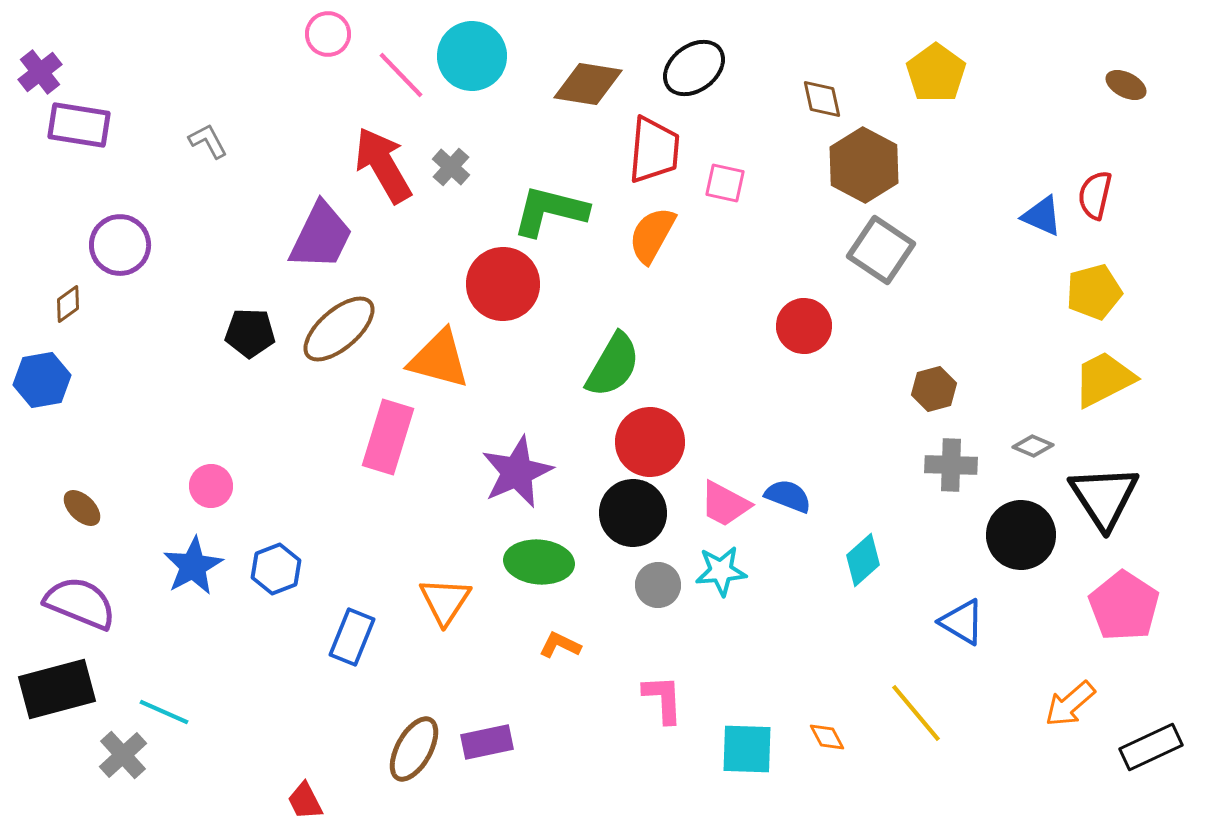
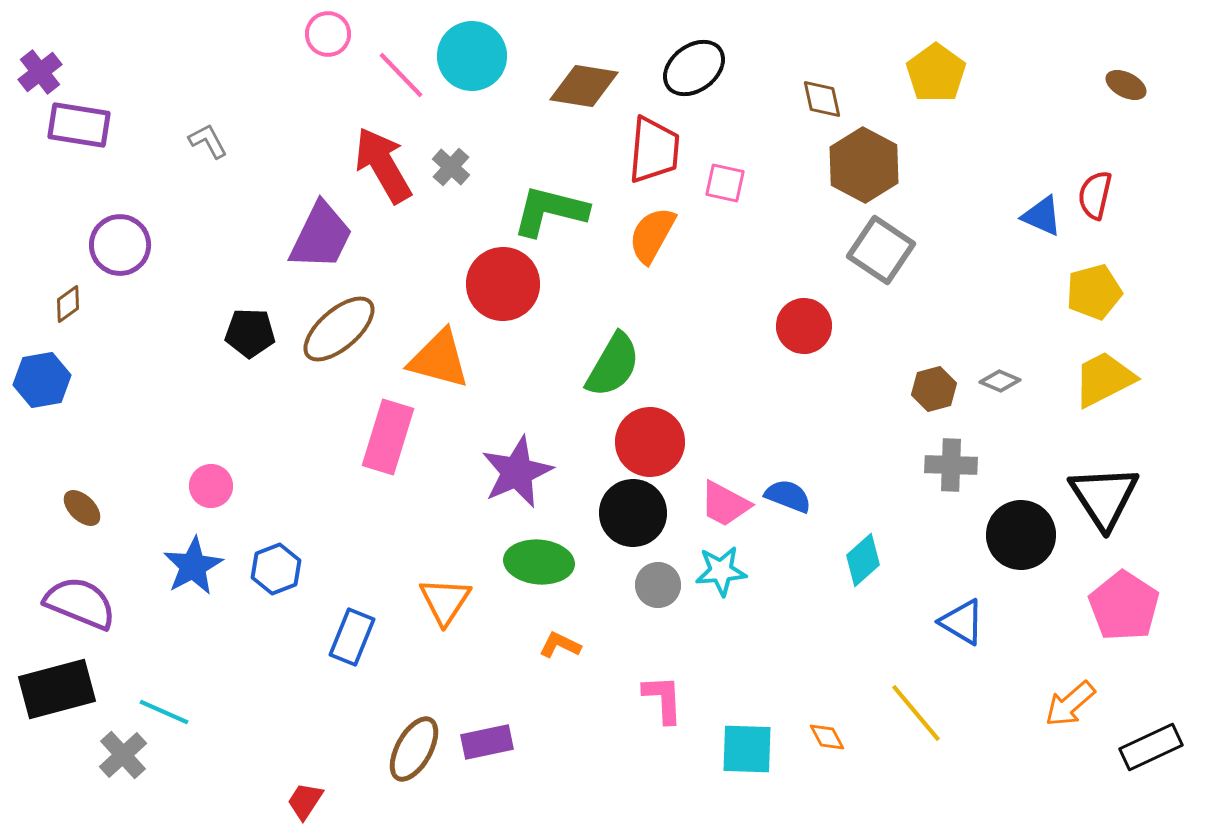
brown diamond at (588, 84): moved 4 px left, 2 px down
gray diamond at (1033, 446): moved 33 px left, 65 px up
red trapezoid at (305, 801): rotated 60 degrees clockwise
